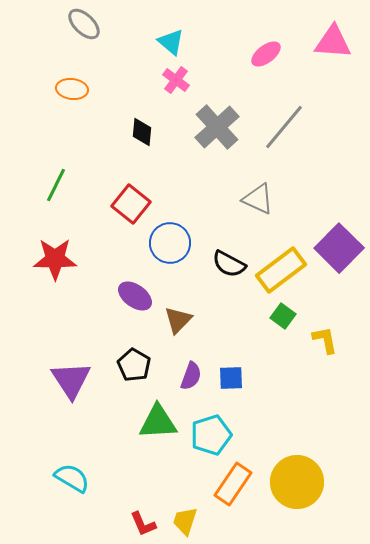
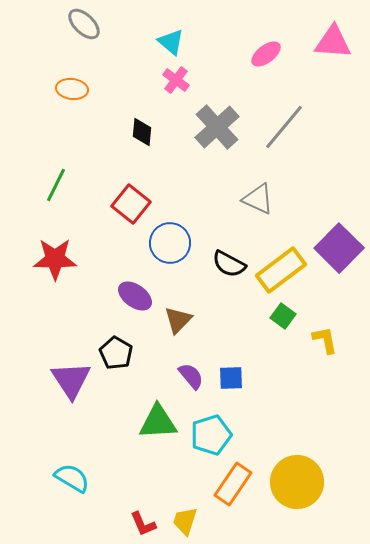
black pentagon: moved 18 px left, 12 px up
purple semicircle: rotated 60 degrees counterclockwise
